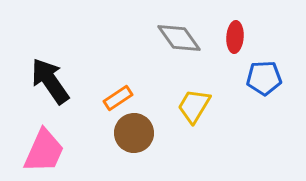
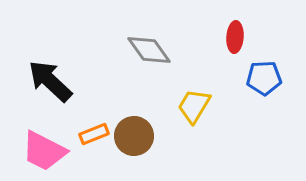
gray diamond: moved 30 px left, 12 px down
black arrow: rotated 12 degrees counterclockwise
orange rectangle: moved 24 px left, 36 px down; rotated 12 degrees clockwise
brown circle: moved 3 px down
pink trapezoid: rotated 93 degrees clockwise
